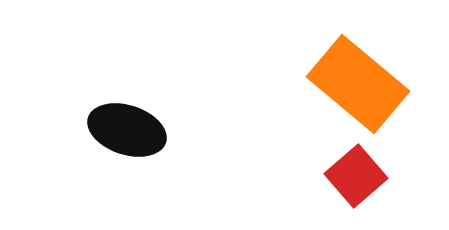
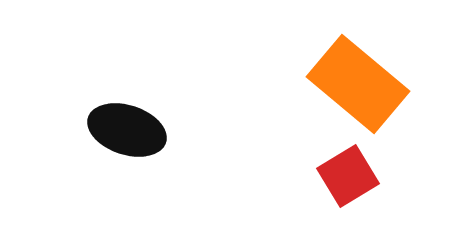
red square: moved 8 px left; rotated 10 degrees clockwise
